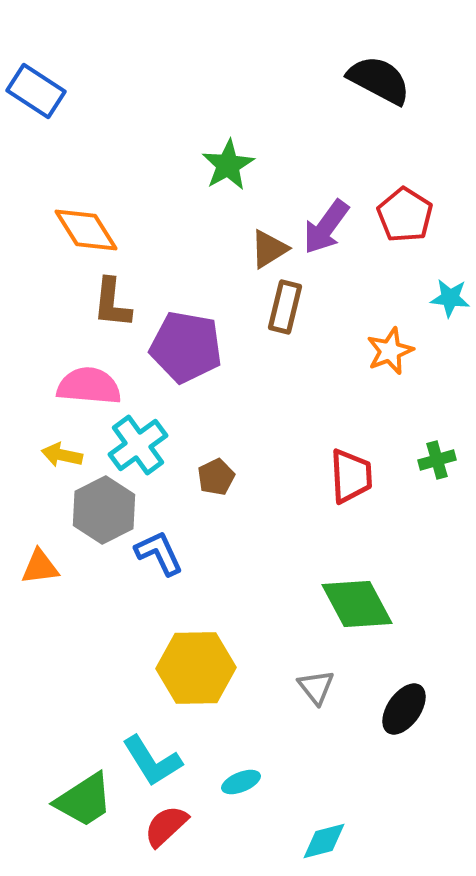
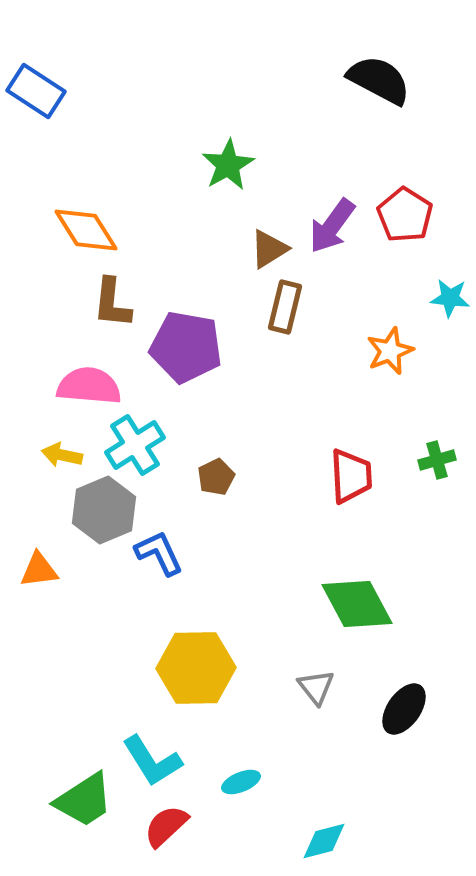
purple arrow: moved 6 px right, 1 px up
cyan cross: moved 3 px left; rotated 4 degrees clockwise
gray hexagon: rotated 4 degrees clockwise
orange triangle: moved 1 px left, 3 px down
